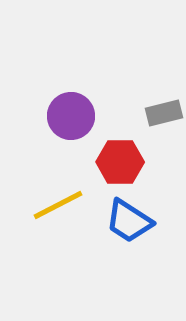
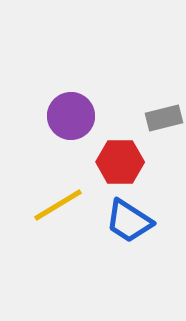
gray rectangle: moved 5 px down
yellow line: rotated 4 degrees counterclockwise
